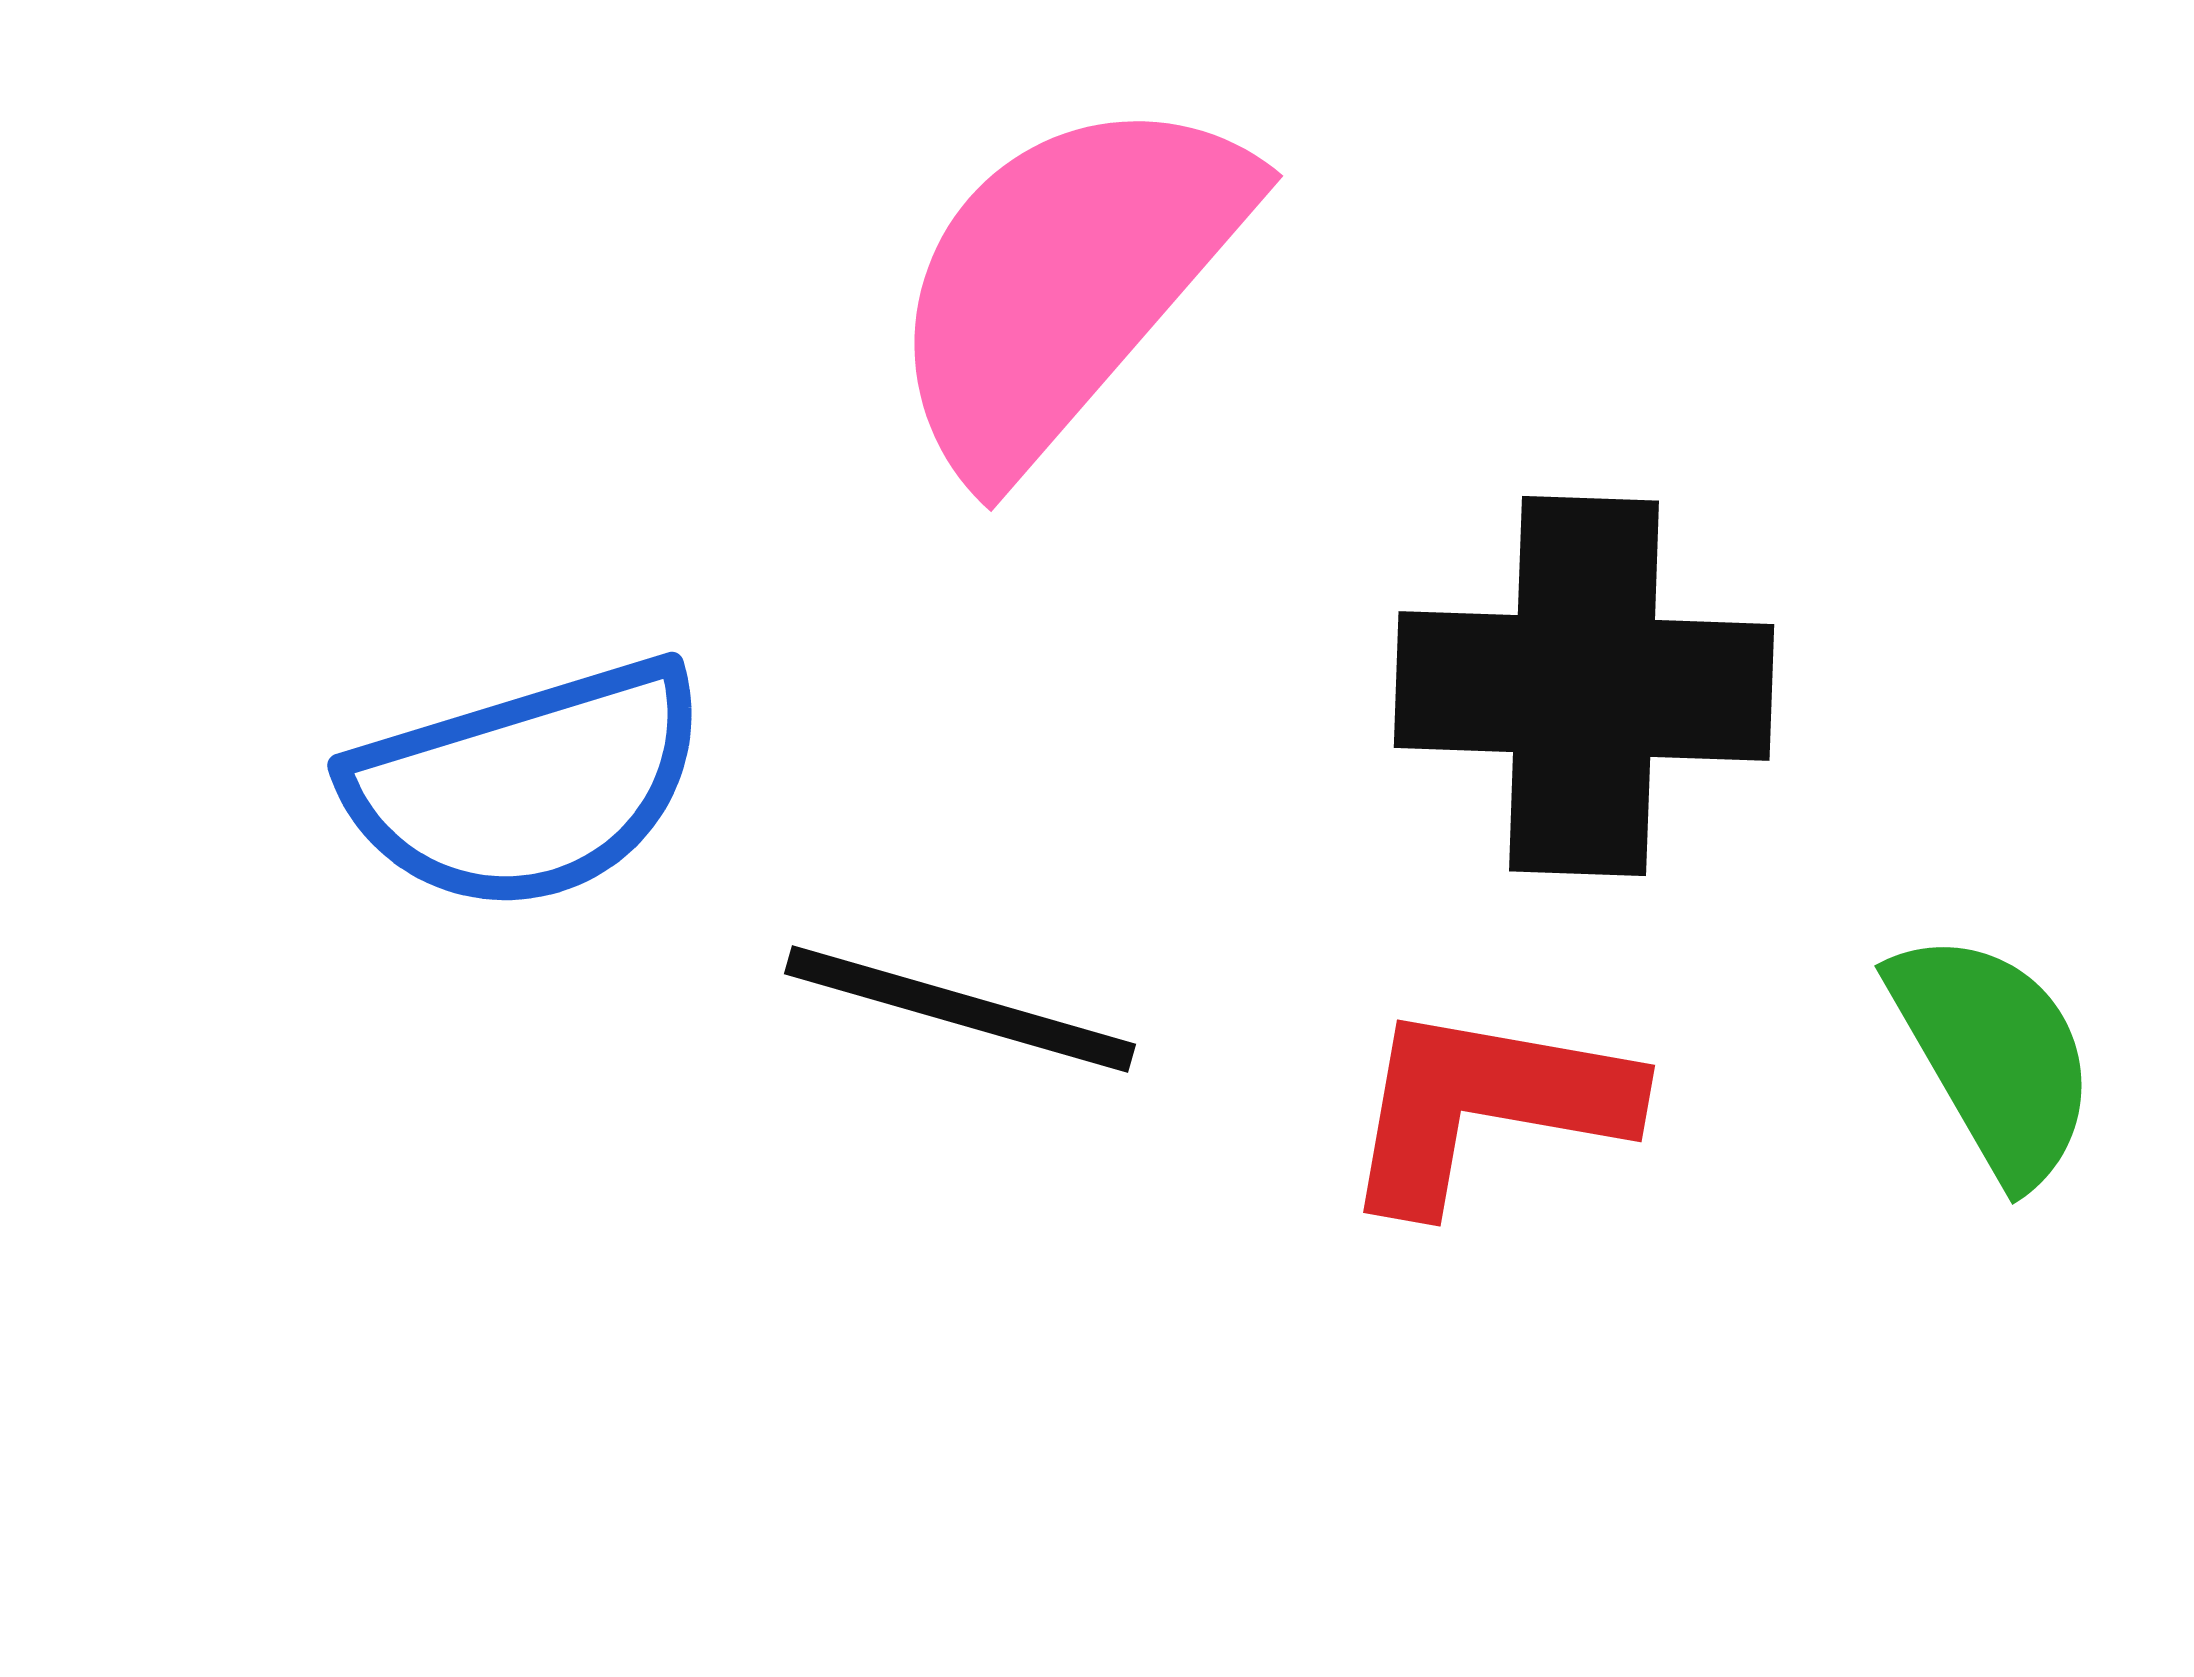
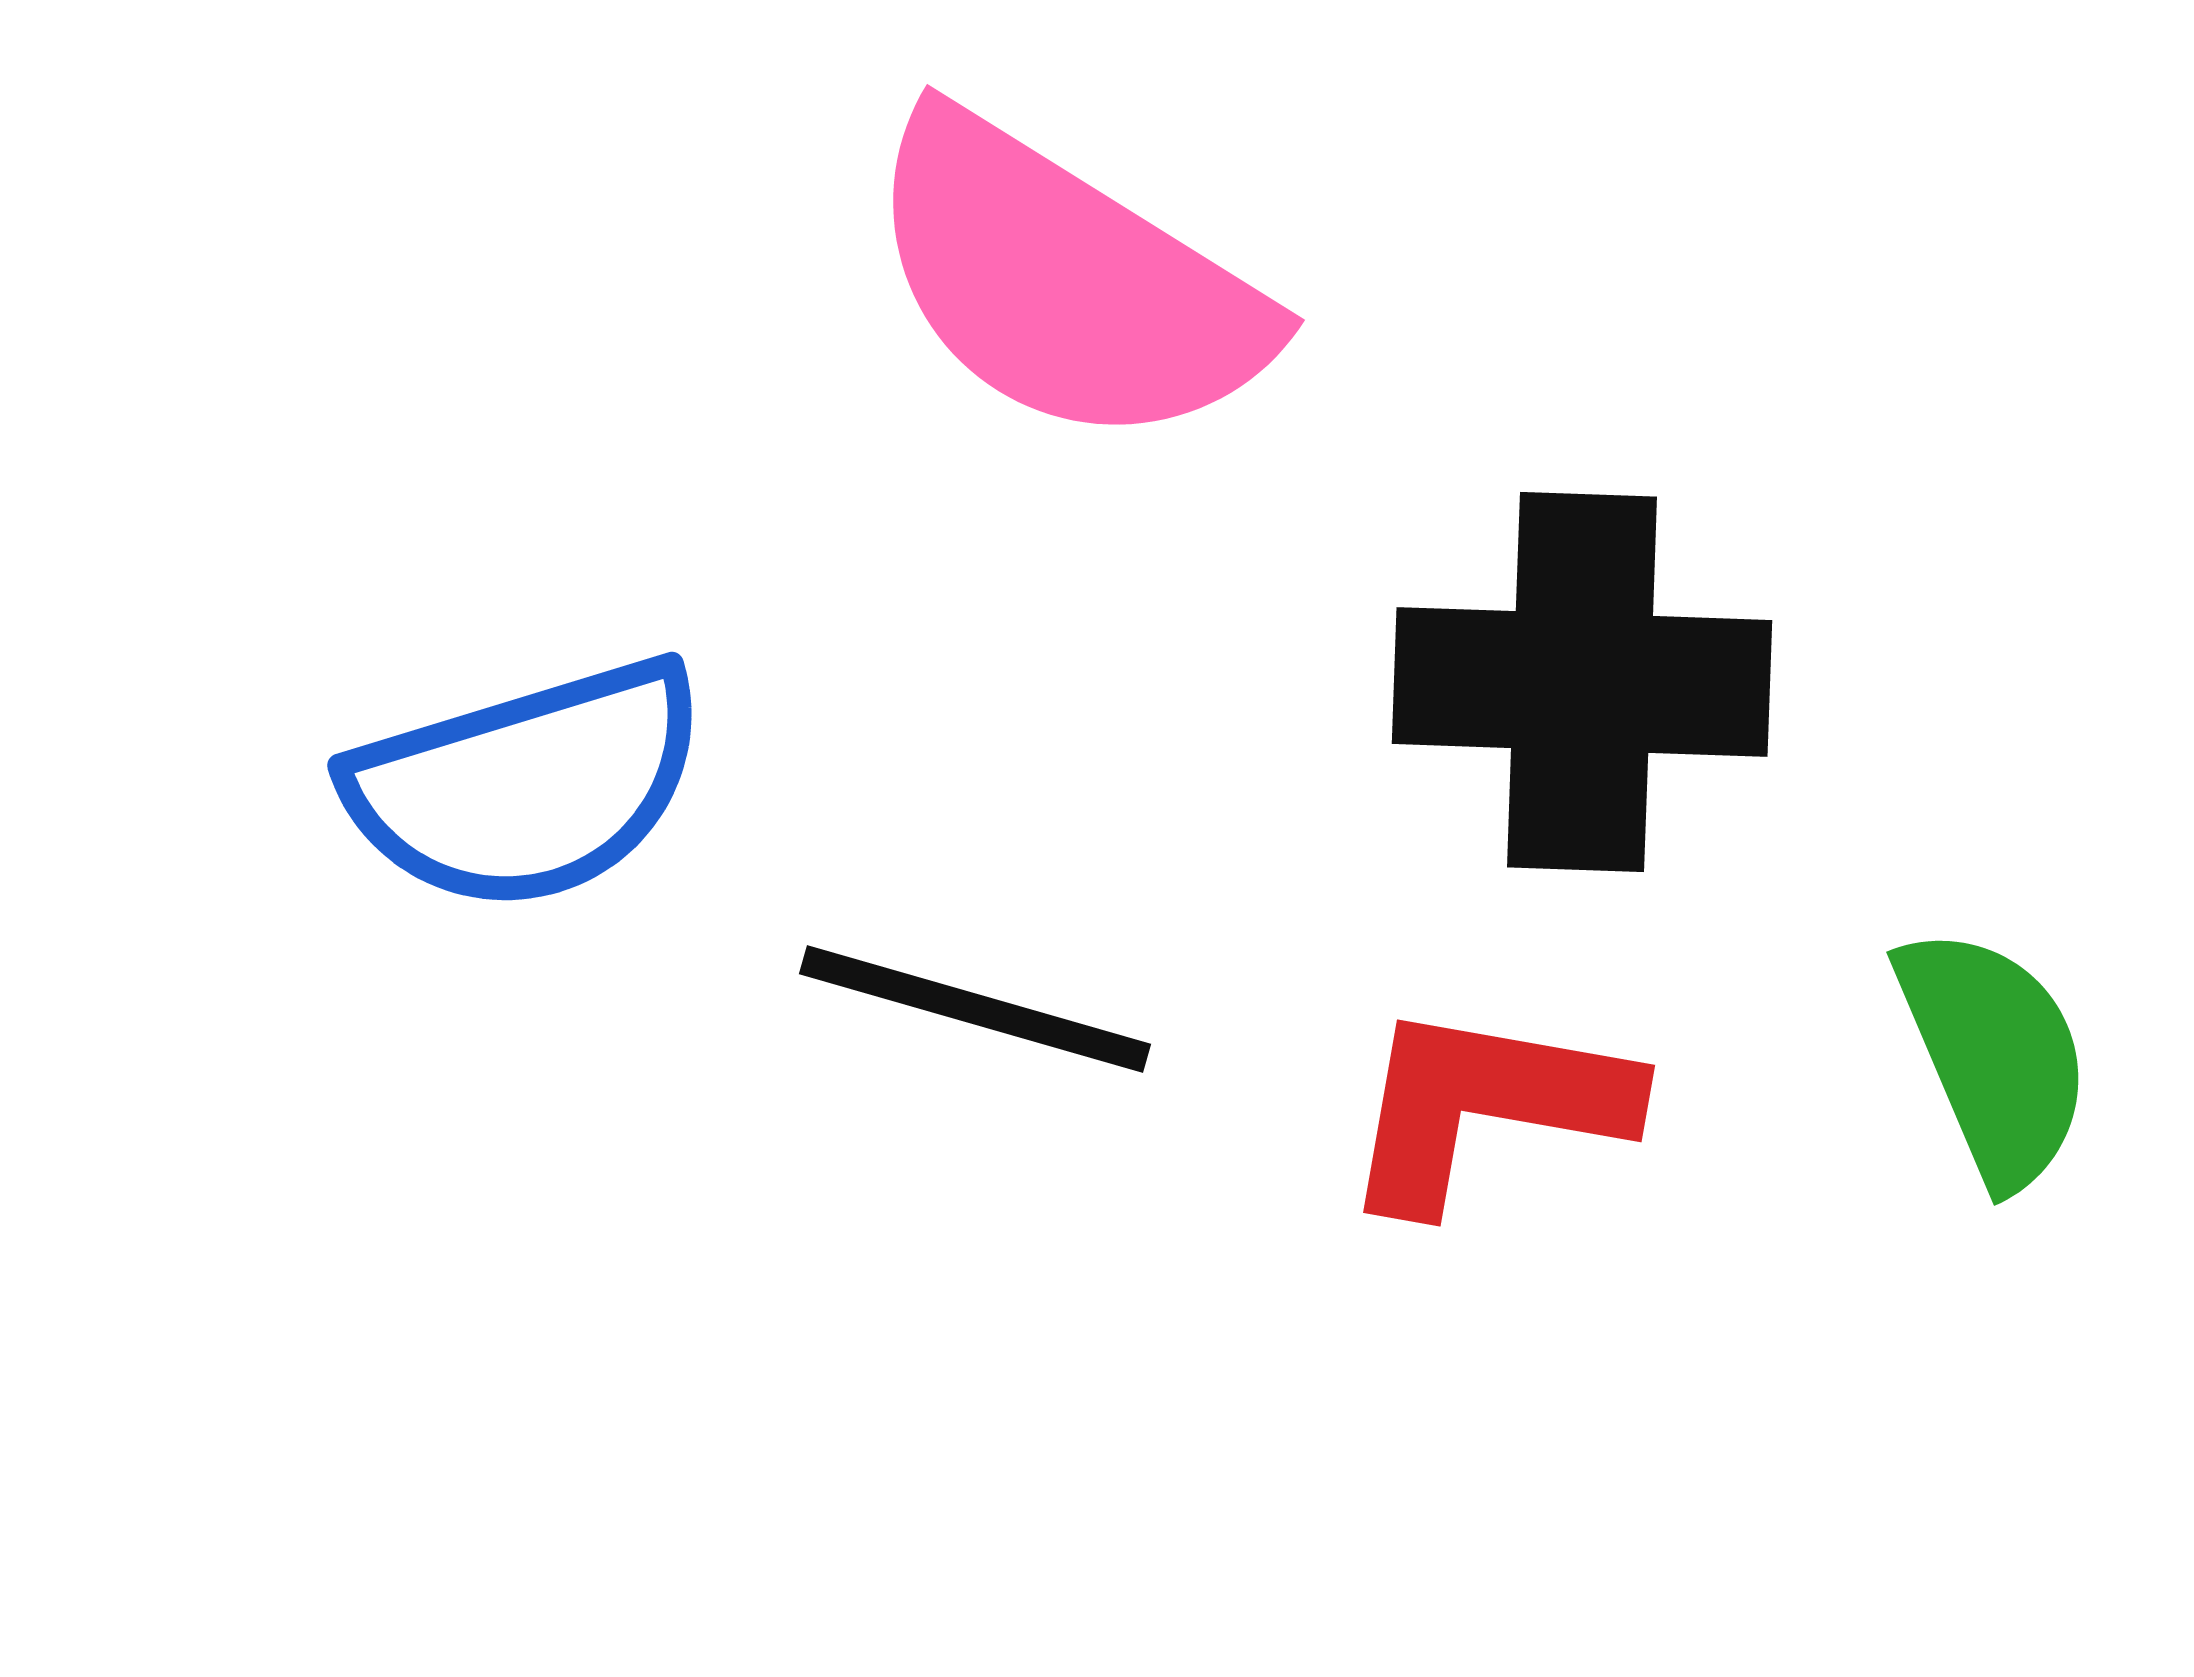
pink semicircle: rotated 99 degrees counterclockwise
black cross: moved 2 px left, 4 px up
black line: moved 15 px right
green semicircle: rotated 7 degrees clockwise
